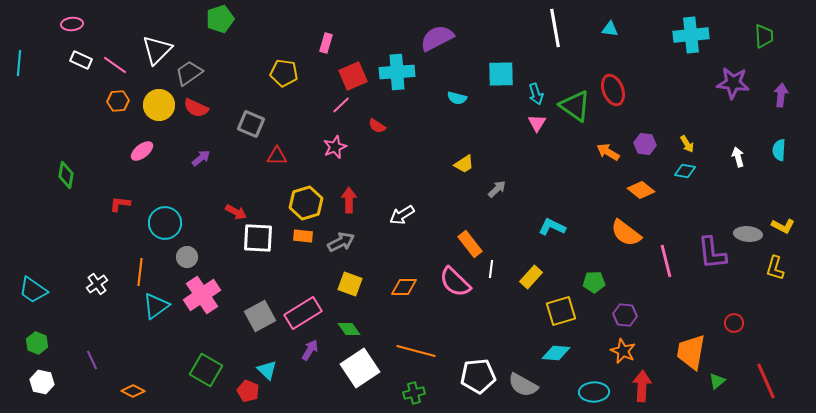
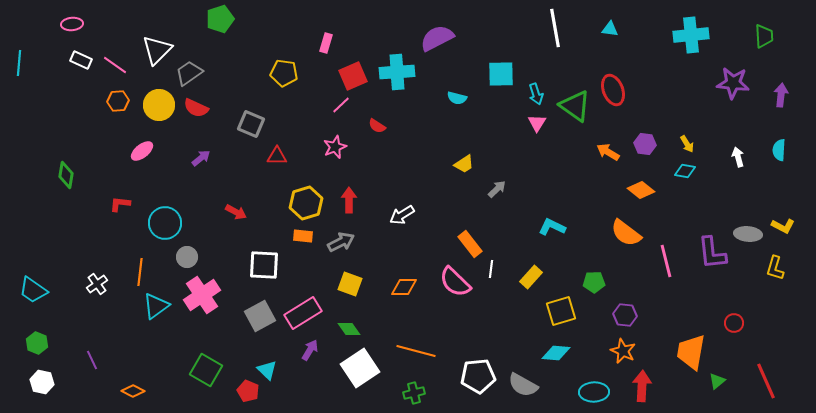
white square at (258, 238): moved 6 px right, 27 px down
